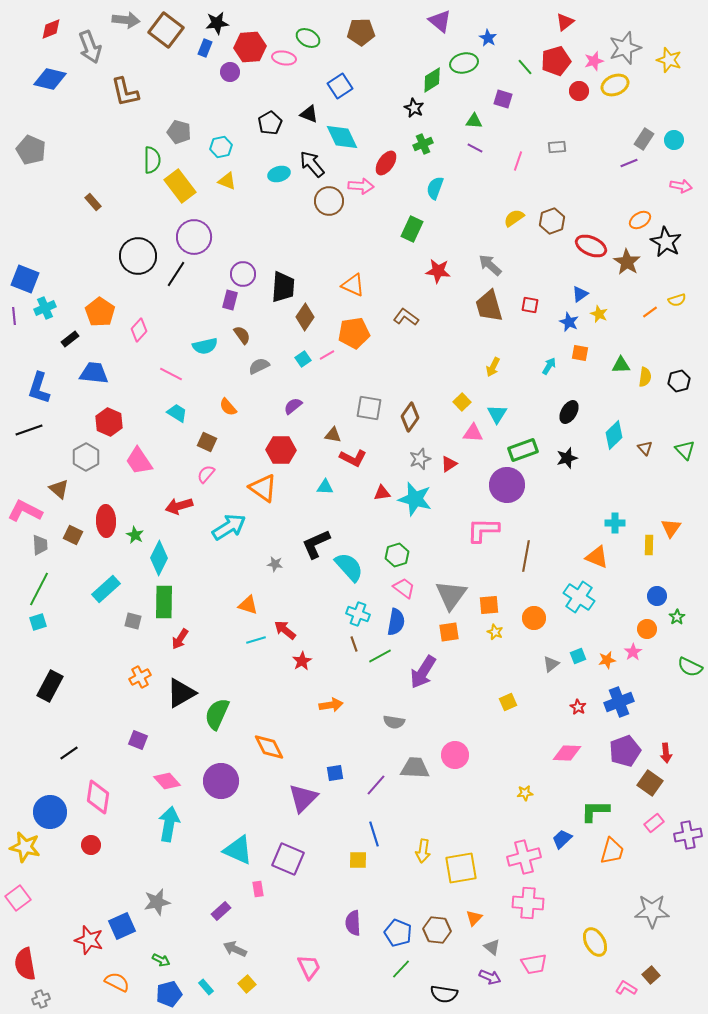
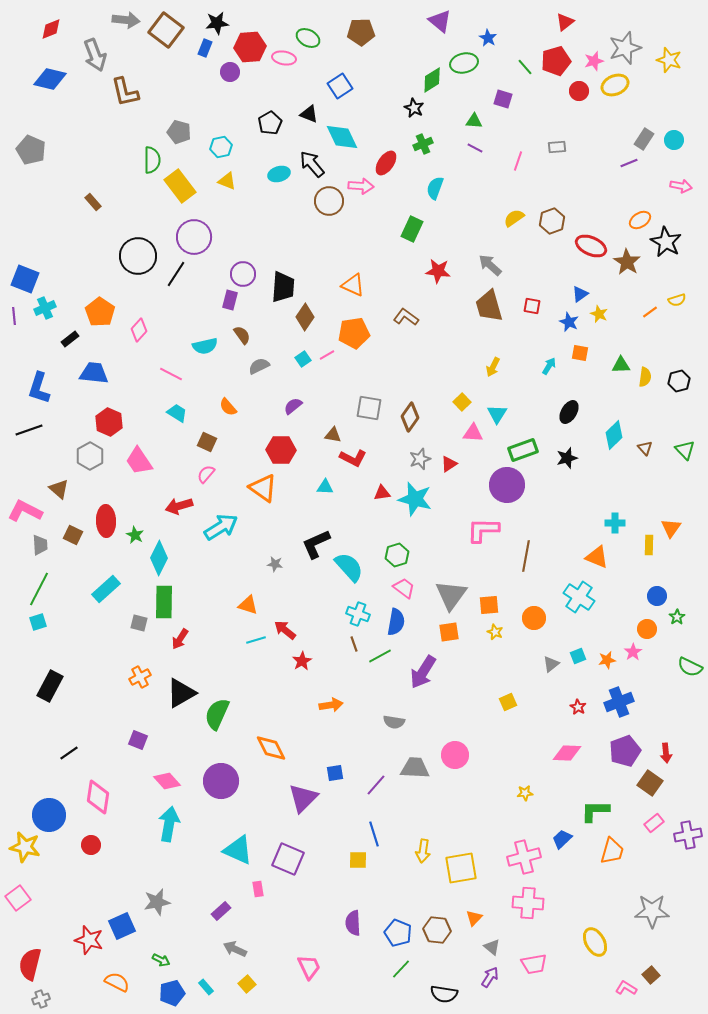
gray arrow at (90, 47): moved 5 px right, 8 px down
red square at (530, 305): moved 2 px right, 1 px down
gray hexagon at (86, 457): moved 4 px right, 1 px up
cyan arrow at (229, 527): moved 8 px left
gray square at (133, 621): moved 6 px right, 2 px down
orange diamond at (269, 747): moved 2 px right, 1 px down
blue circle at (50, 812): moved 1 px left, 3 px down
red semicircle at (25, 964): moved 5 px right; rotated 24 degrees clockwise
purple arrow at (490, 977): rotated 80 degrees counterclockwise
blue pentagon at (169, 994): moved 3 px right, 1 px up
